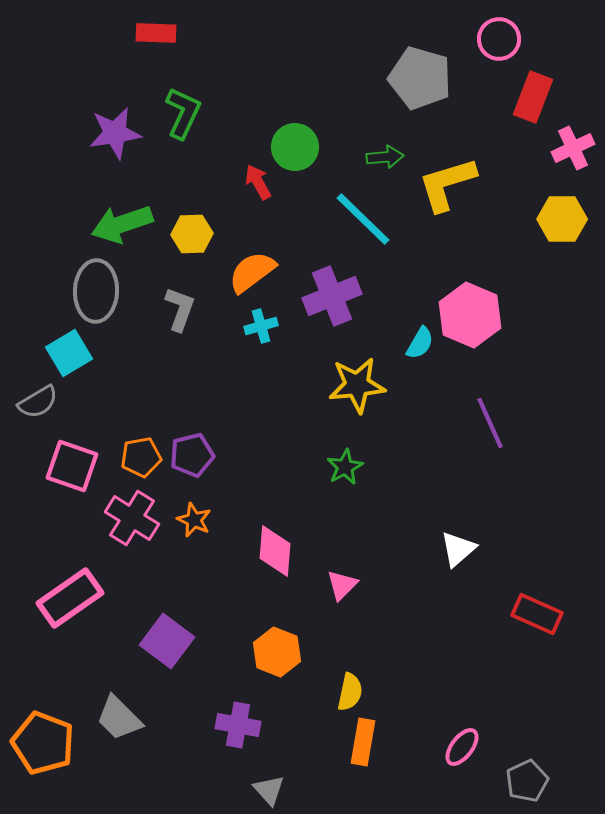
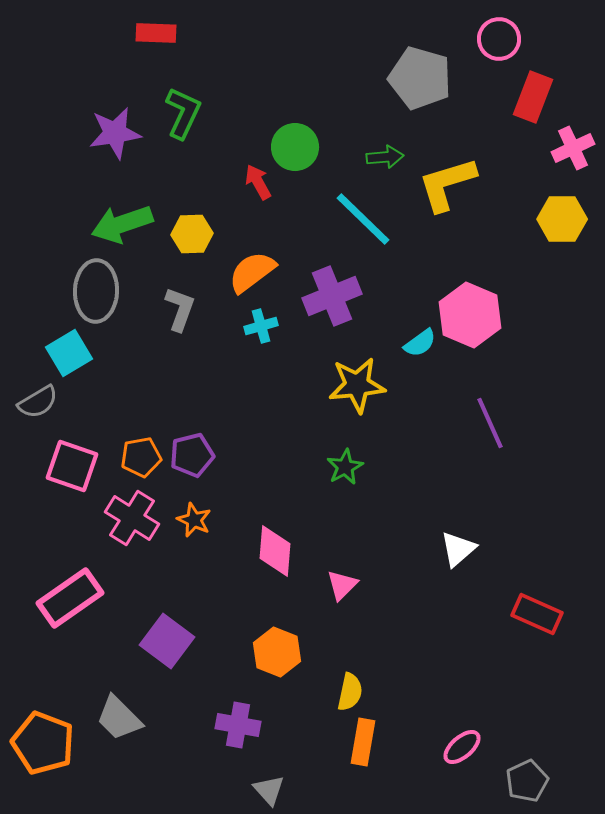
cyan semicircle at (420, 343): rotated 24 degrees clockwise
pink ellipse at (462, 747): rotated 12 degrees clockwise
